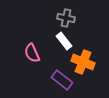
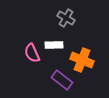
gray cross: rotated 18 degrees clockwise
white rectangle: moved 10 px left, 4 px down; rotated 54 degrees counterclockwise
orange cross: moved 1 px left, 2 px up
